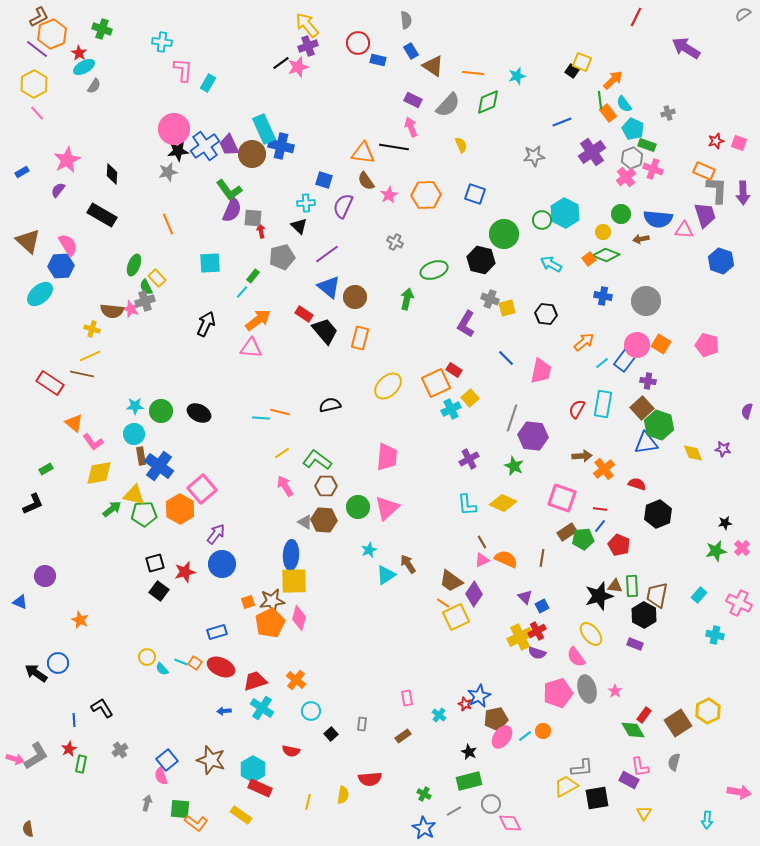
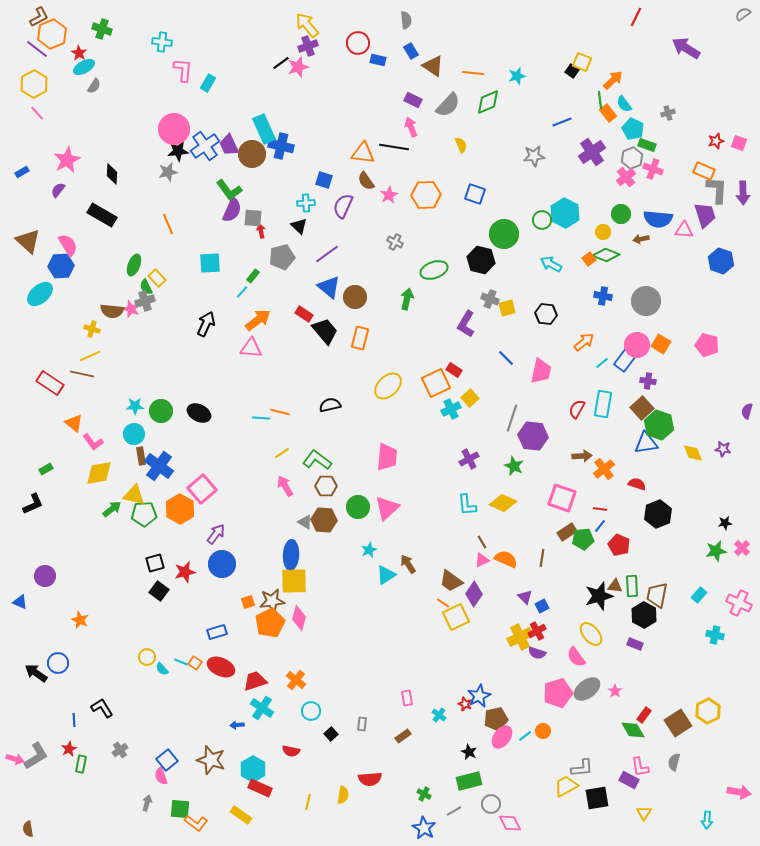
gray ellipse at (587, 689): rotated 68 degrees clockwise
blue arrow at (224, 711): moved 13 px right, 14 px down
